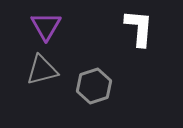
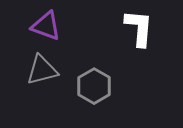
purple triangle: rotated 40 degrees counterclockwise
gray hexagon: rotated 12 degrees counterclockwise
